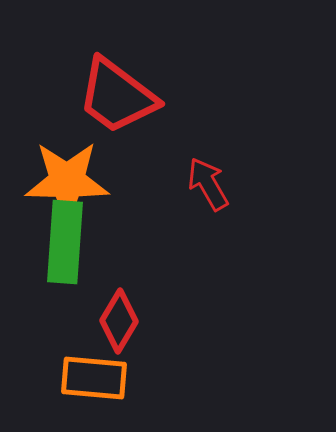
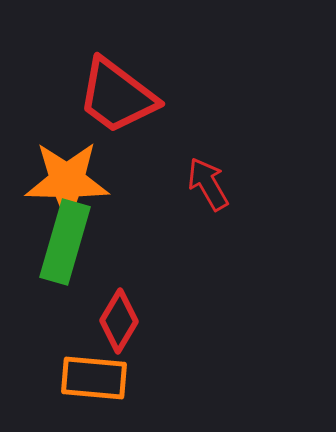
green rectangle: rotated 12 degrees clockwise
